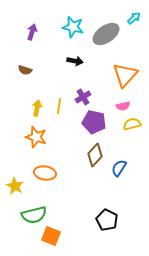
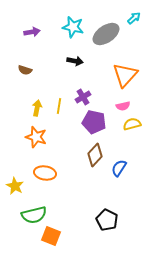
purple arrow: rotated 63 degrees clockwise
